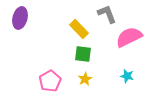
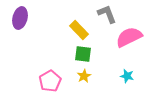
yellow rectangle: moved 1 px down
yellow star: moved 1 px left, 3 px up
